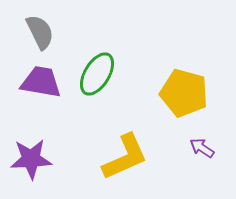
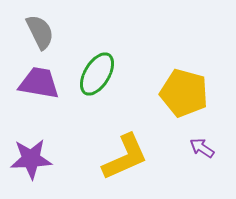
purple trapezoid: moved 2 px left, 1 px down
